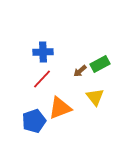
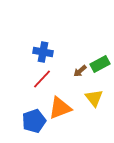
blue cross: rotated 12 degrees clockwise
yellow triangle: moved 1 px left, 1 px down
